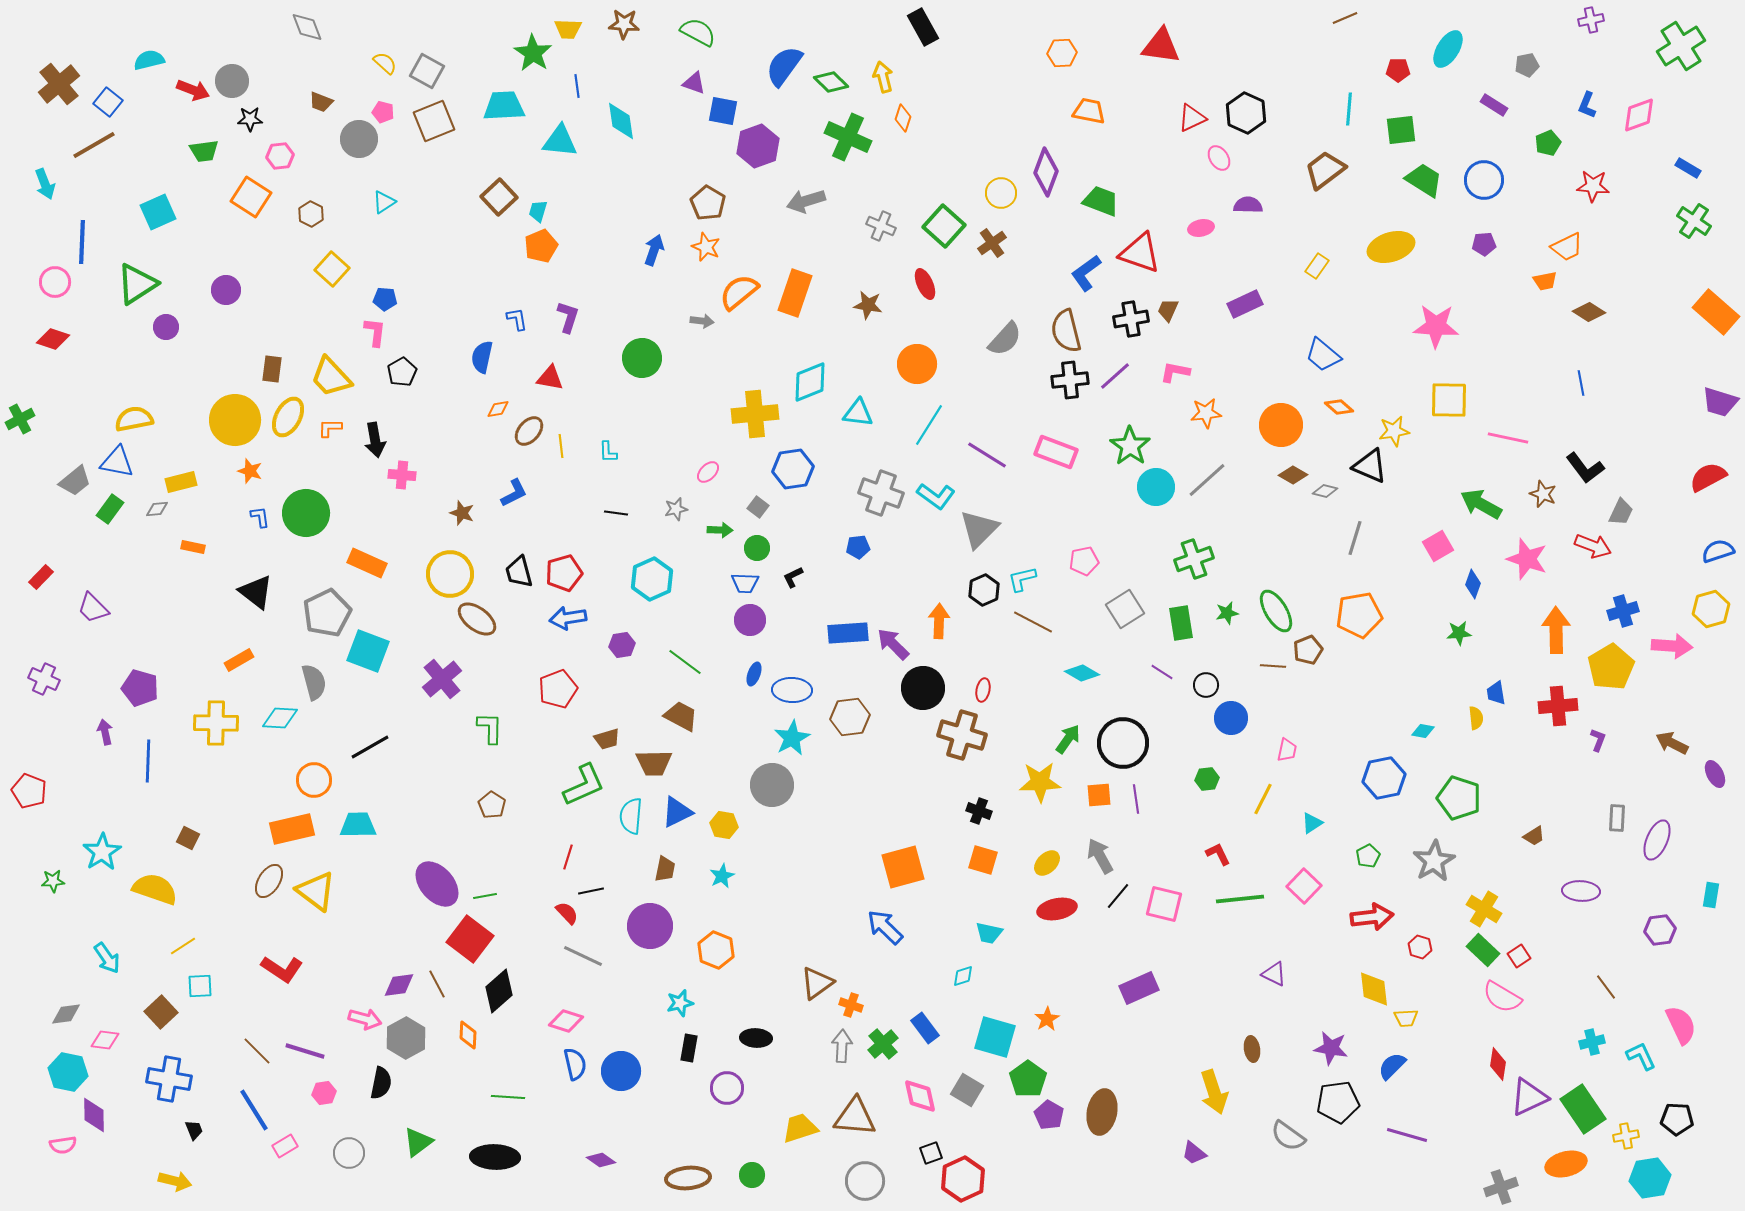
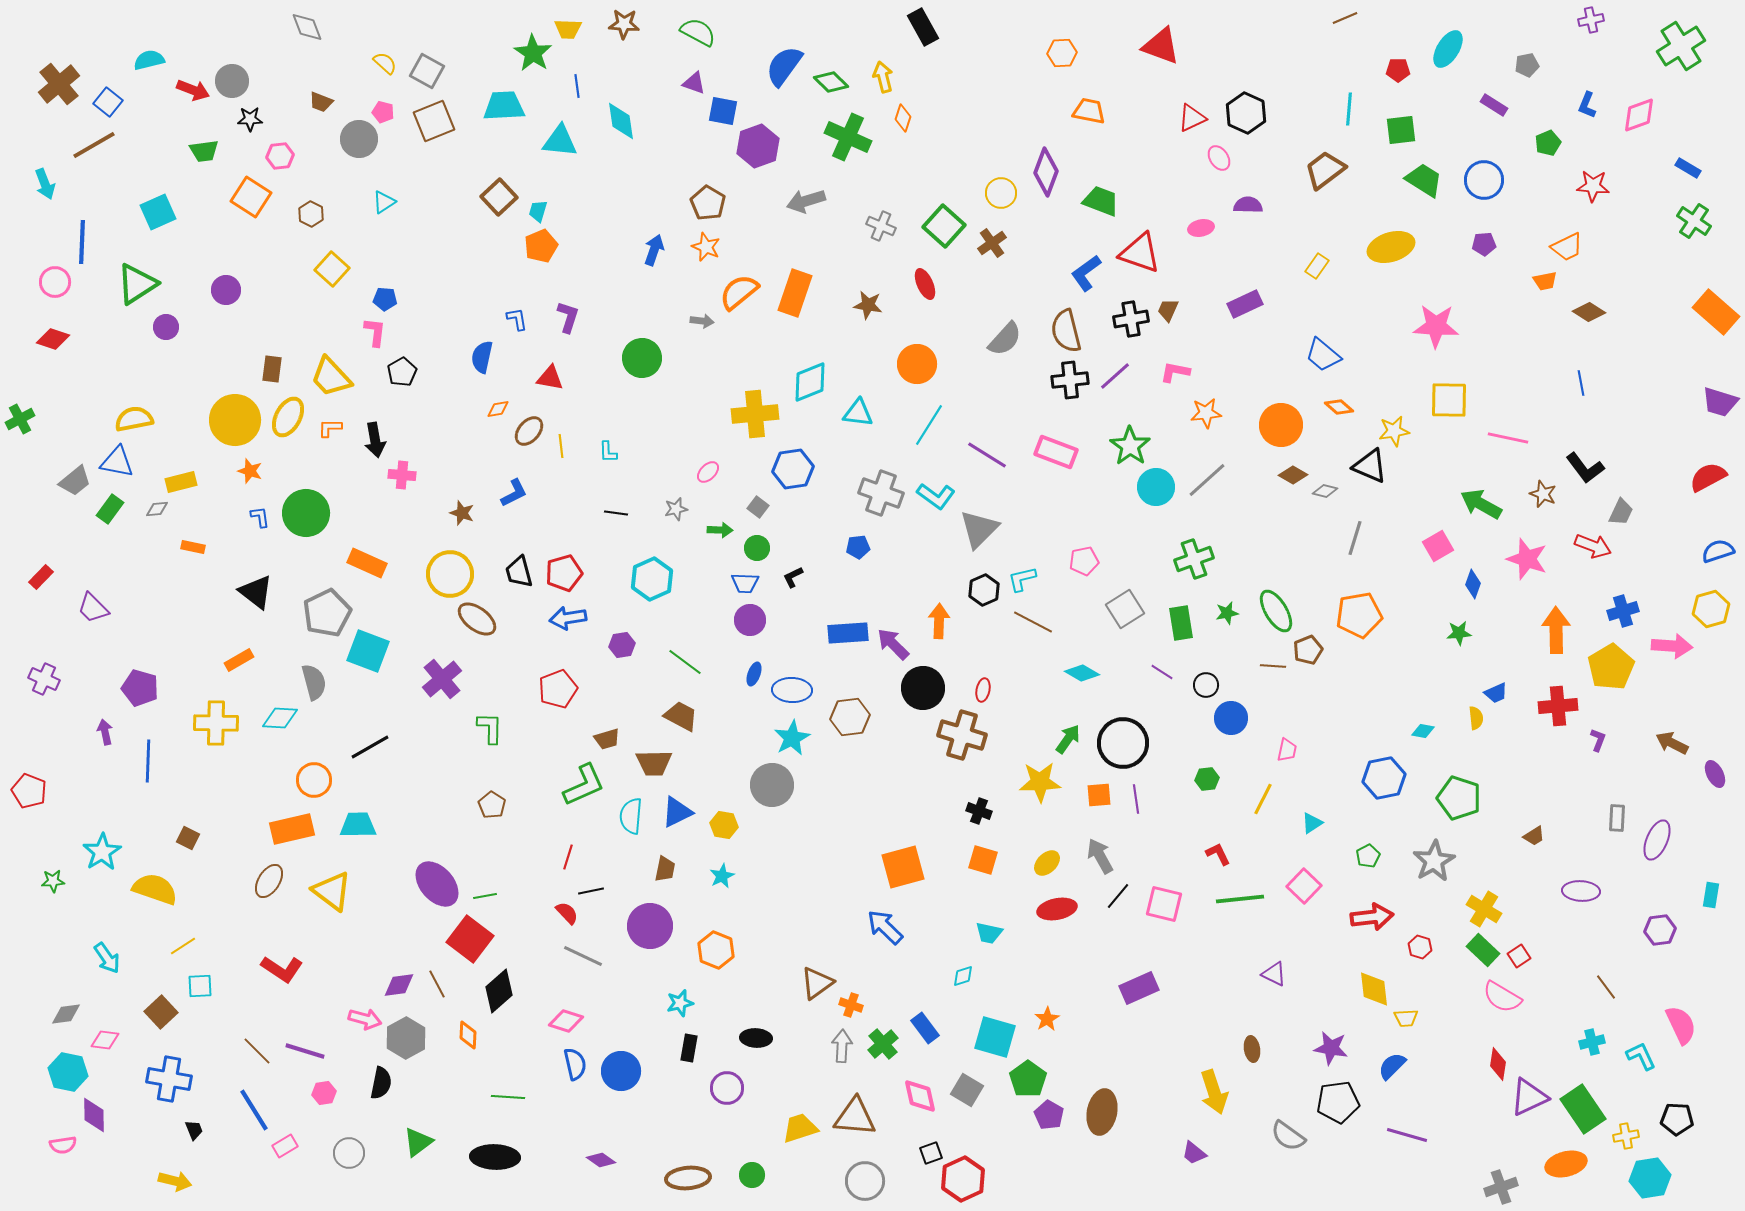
red triangle at (1161, 46): rotated 12 degrees clockwise
blue trapezoid at (1496, 693): rotated 105 degrees counterclockwise
yellow triangle at (316, 891): moved 16 px right
